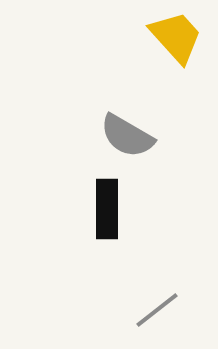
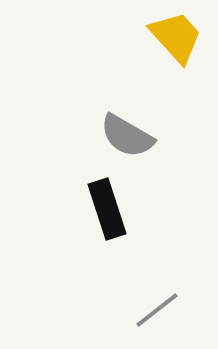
black rectangle: rotated 18 degrees counterclockwise
